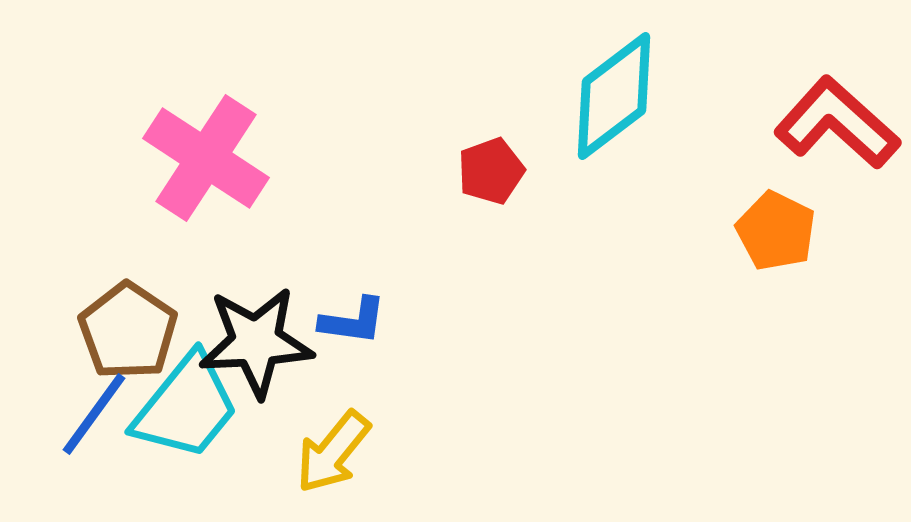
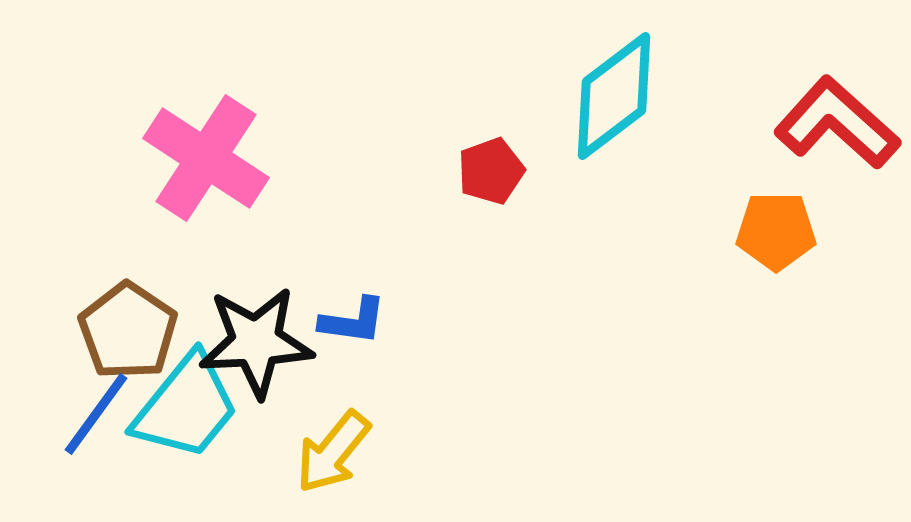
orange pentagon: rotated 26 degrees counterclockwise
blue line: moved 2 px right
